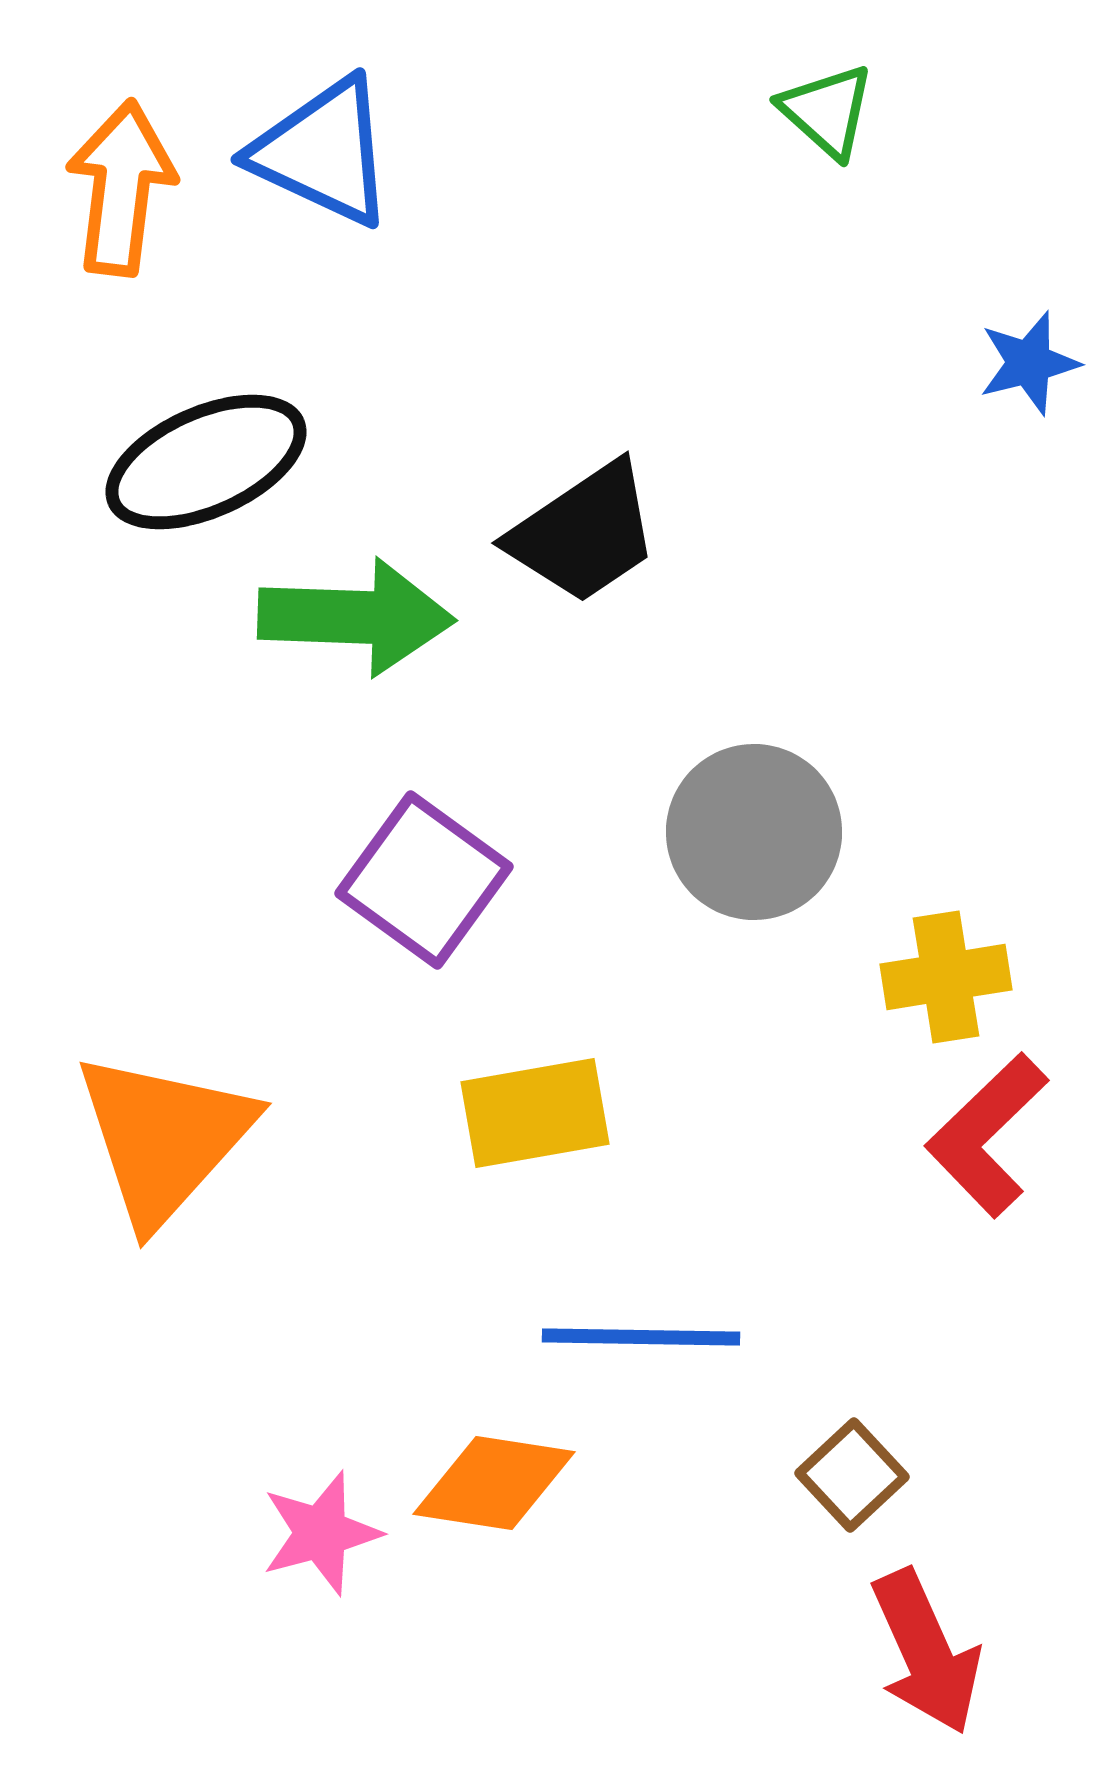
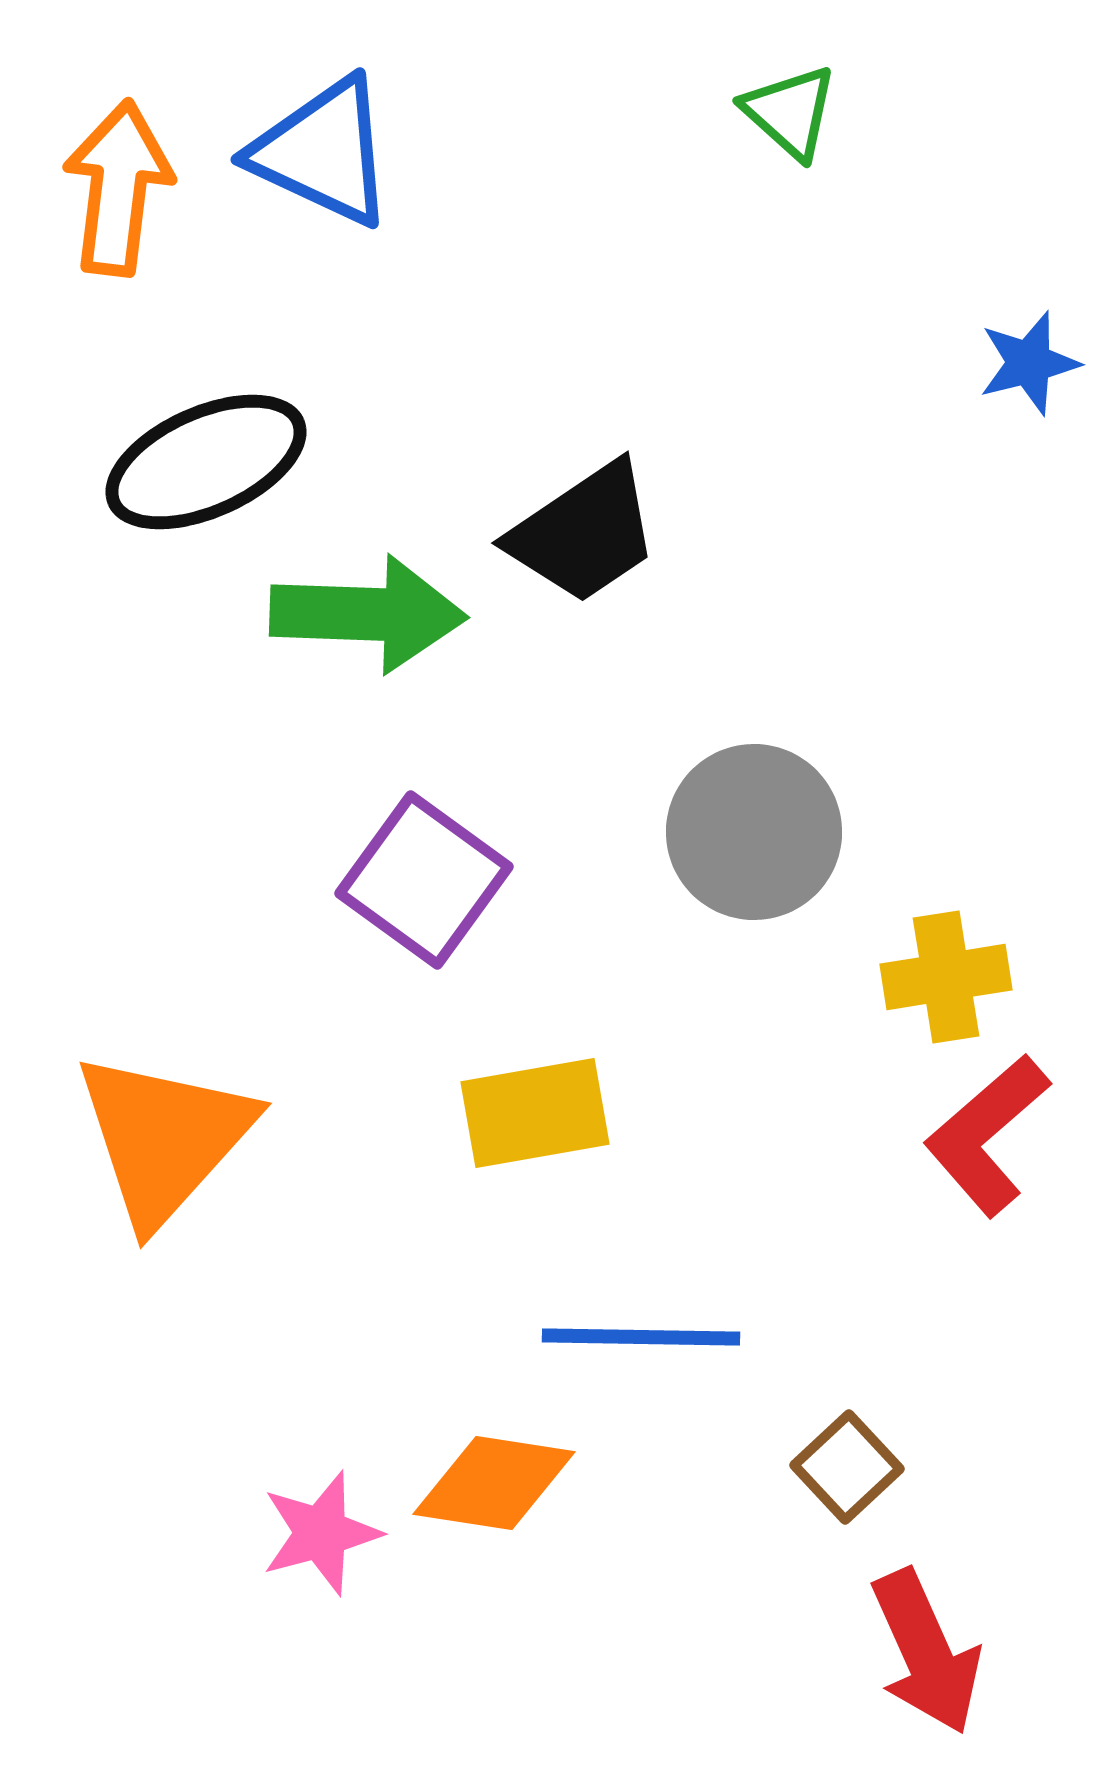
green triangle: moved 37 px left, 1 px down
orange arrow: moved 3 px left
green arrow: moved 12 px right, 3 px up
red L-shape: rotated 3 degrees clockwise
brown square: moved 5 px left, 8 px up
